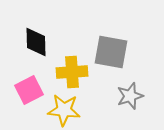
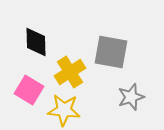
yellow cross: moved 2 px left; rotated 28 degrees counterclockwise
pink square: rotated 32 degrees counterclockwise
gray star: moved 1 px right, 1 px down
